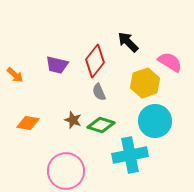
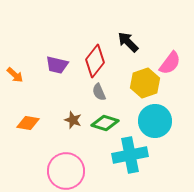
pink semicircle: moved 1 px down; rotated 95 degrees clockwise
green diamond: moved 4 px right, 2 px up
